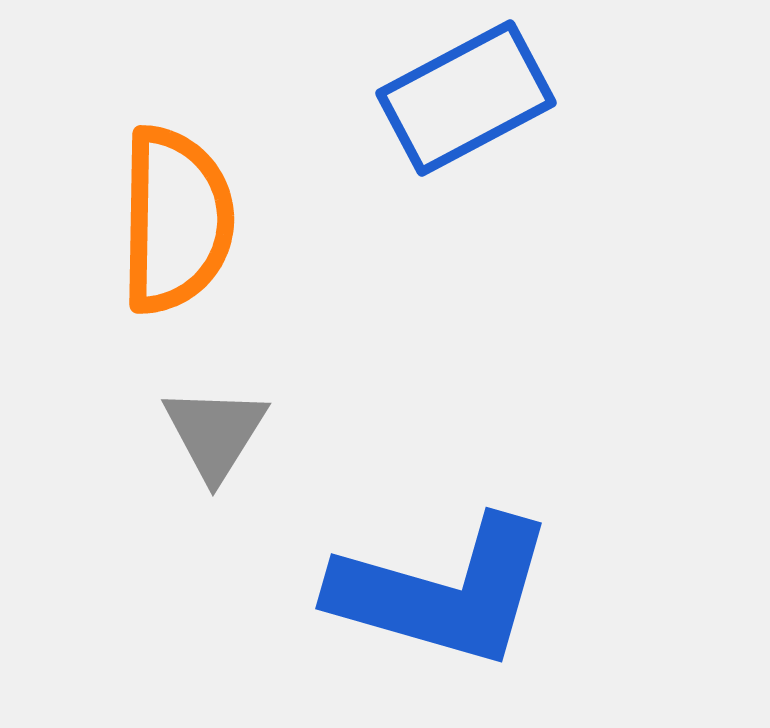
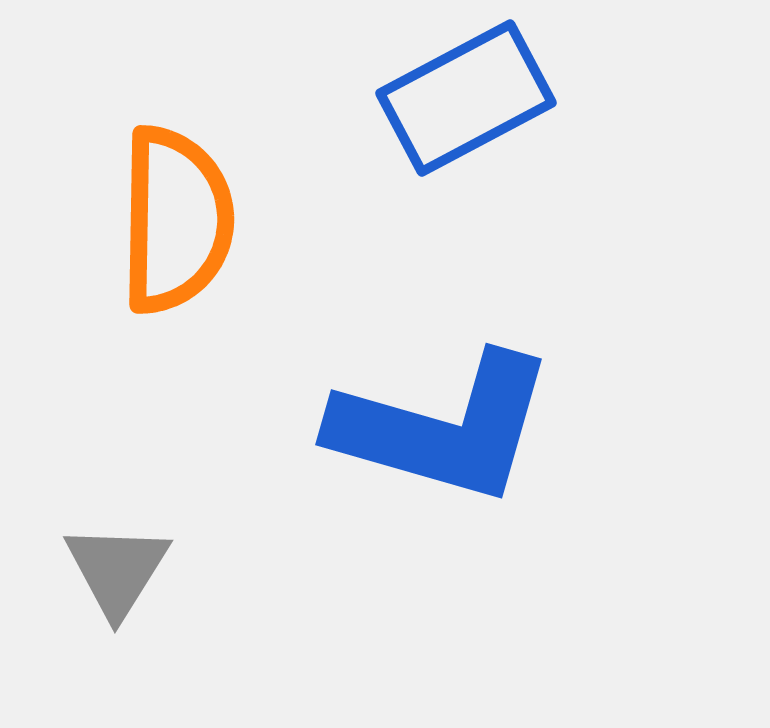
gray triangle: moved 98 px left, 137 px down
blue L-shape: moved 164 px up
